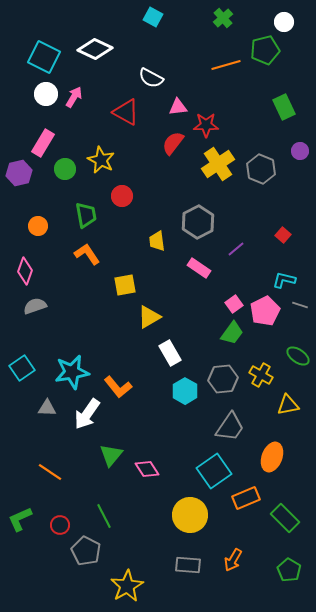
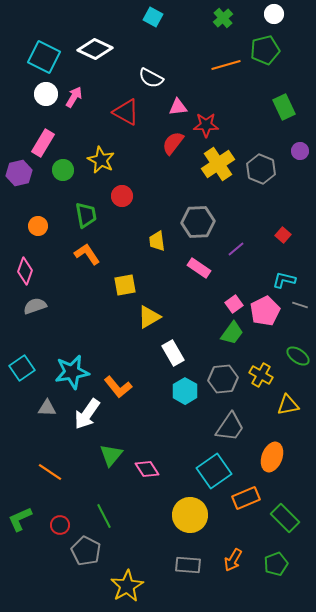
white circle at (284, 22): moved 10 px left, 8 px up
green circle at (65, 169): moved 2 px left, 1 px down
gray hexagon at (198, 222): rotated 24 degrees clockwise
white rectangle at (170, 353): moved 3 px right
green pentagon at (289, 570): moved 13 px left, 6 px up; rotated 20 degrees clockwise
